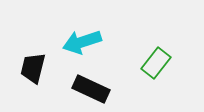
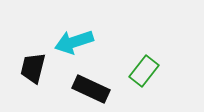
cyan arrow: moved 8 px left
green rectangle: moved 12 px left, 8 px down
